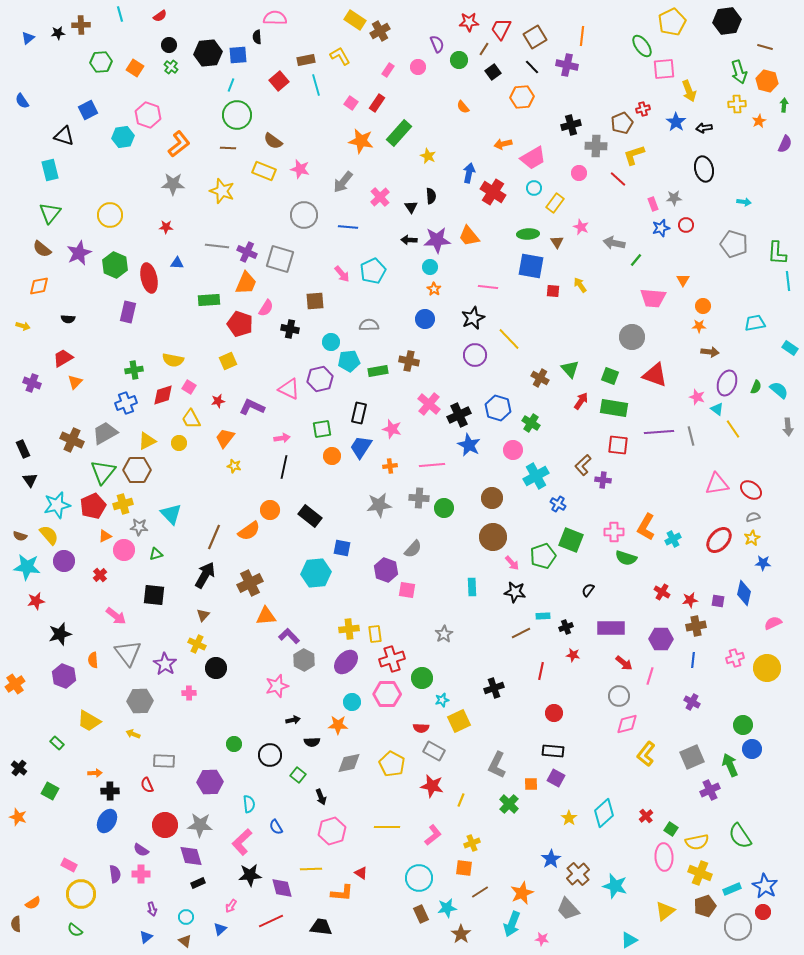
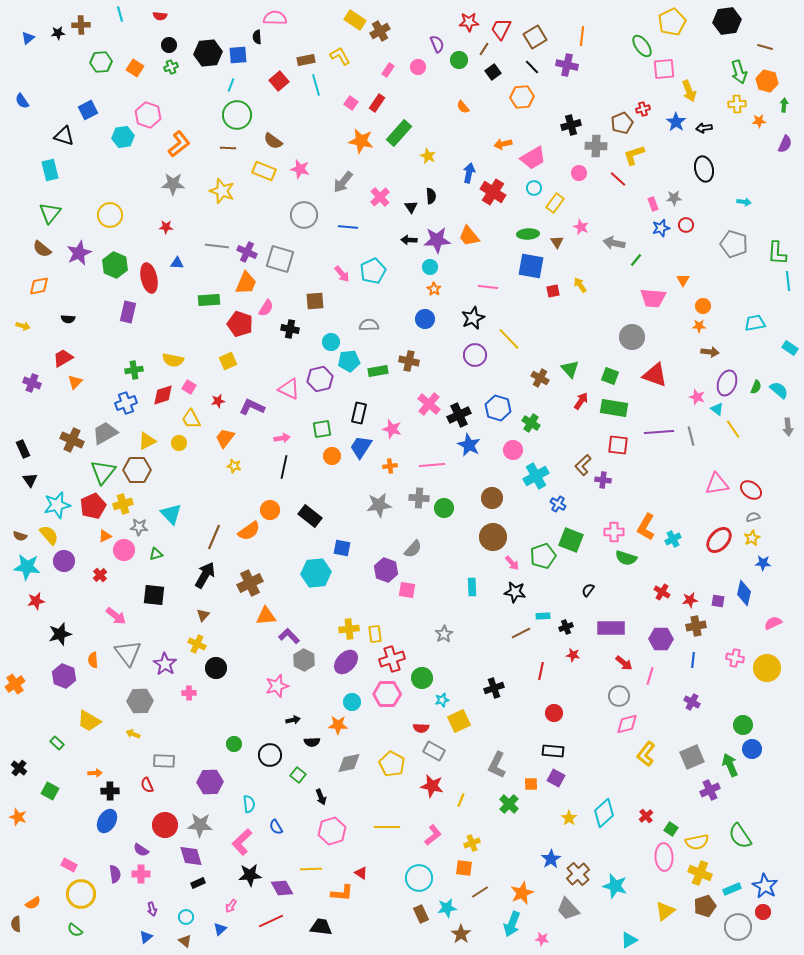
red semicircle at (160, 16): rotated 40 degrees clockwise
green cross at (171, 67): rotated 32 degrees clockwise
orange star at (759, 121): rotated 24 degrees clockwise
red square at (553, 291): rotated 16 degrees counterclockwise
pink cross at (735, 658): rotated 30 degrees clockwise
purple diamond at (282, 888): rotated 15 degrees counterclockwise
